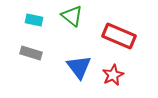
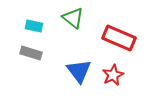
green triangle: moved 1 px right, 2 px down
cyan rectangle: moved 6 px down
red rectangle: moved 2 px down
blue triangle: moved 4 px down
